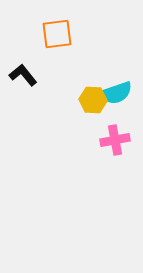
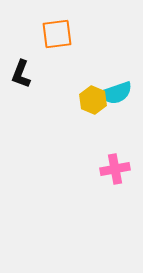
black L-shape: moved 2 px left, 1 px up; rotated 120 degrees counterclockwise
yellow hexagon: rotated 20 degrees clockwise
pink cross: moved 29 px down
